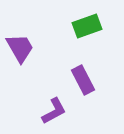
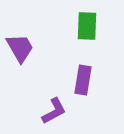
green rectangle: rotated 68 degrees counterclockwise
purple rectangle: rotated 36 degrees clockwise
